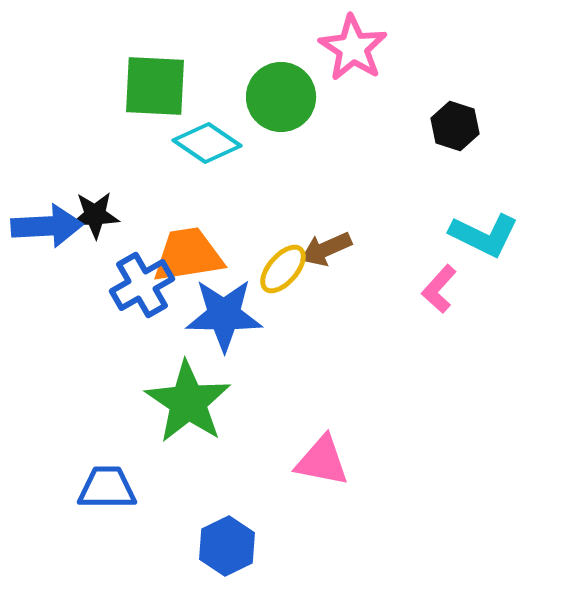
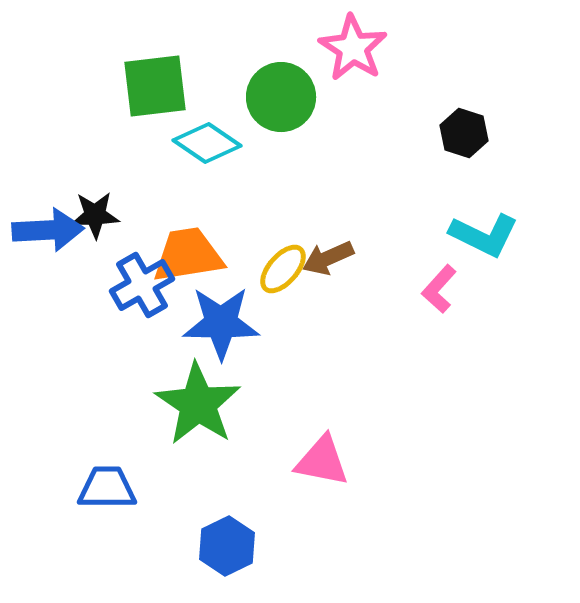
green square: rotated 10 degrees counterclockwise
black hexagon: moved 9 px right, 7 px down
blue arrow: moved 1 px right, 4 px down
brown arrow: moved 2 px right, 9 px down
blue star: moved 3 px left, 8 px down
green star: moved 10 px right, 2 px down
